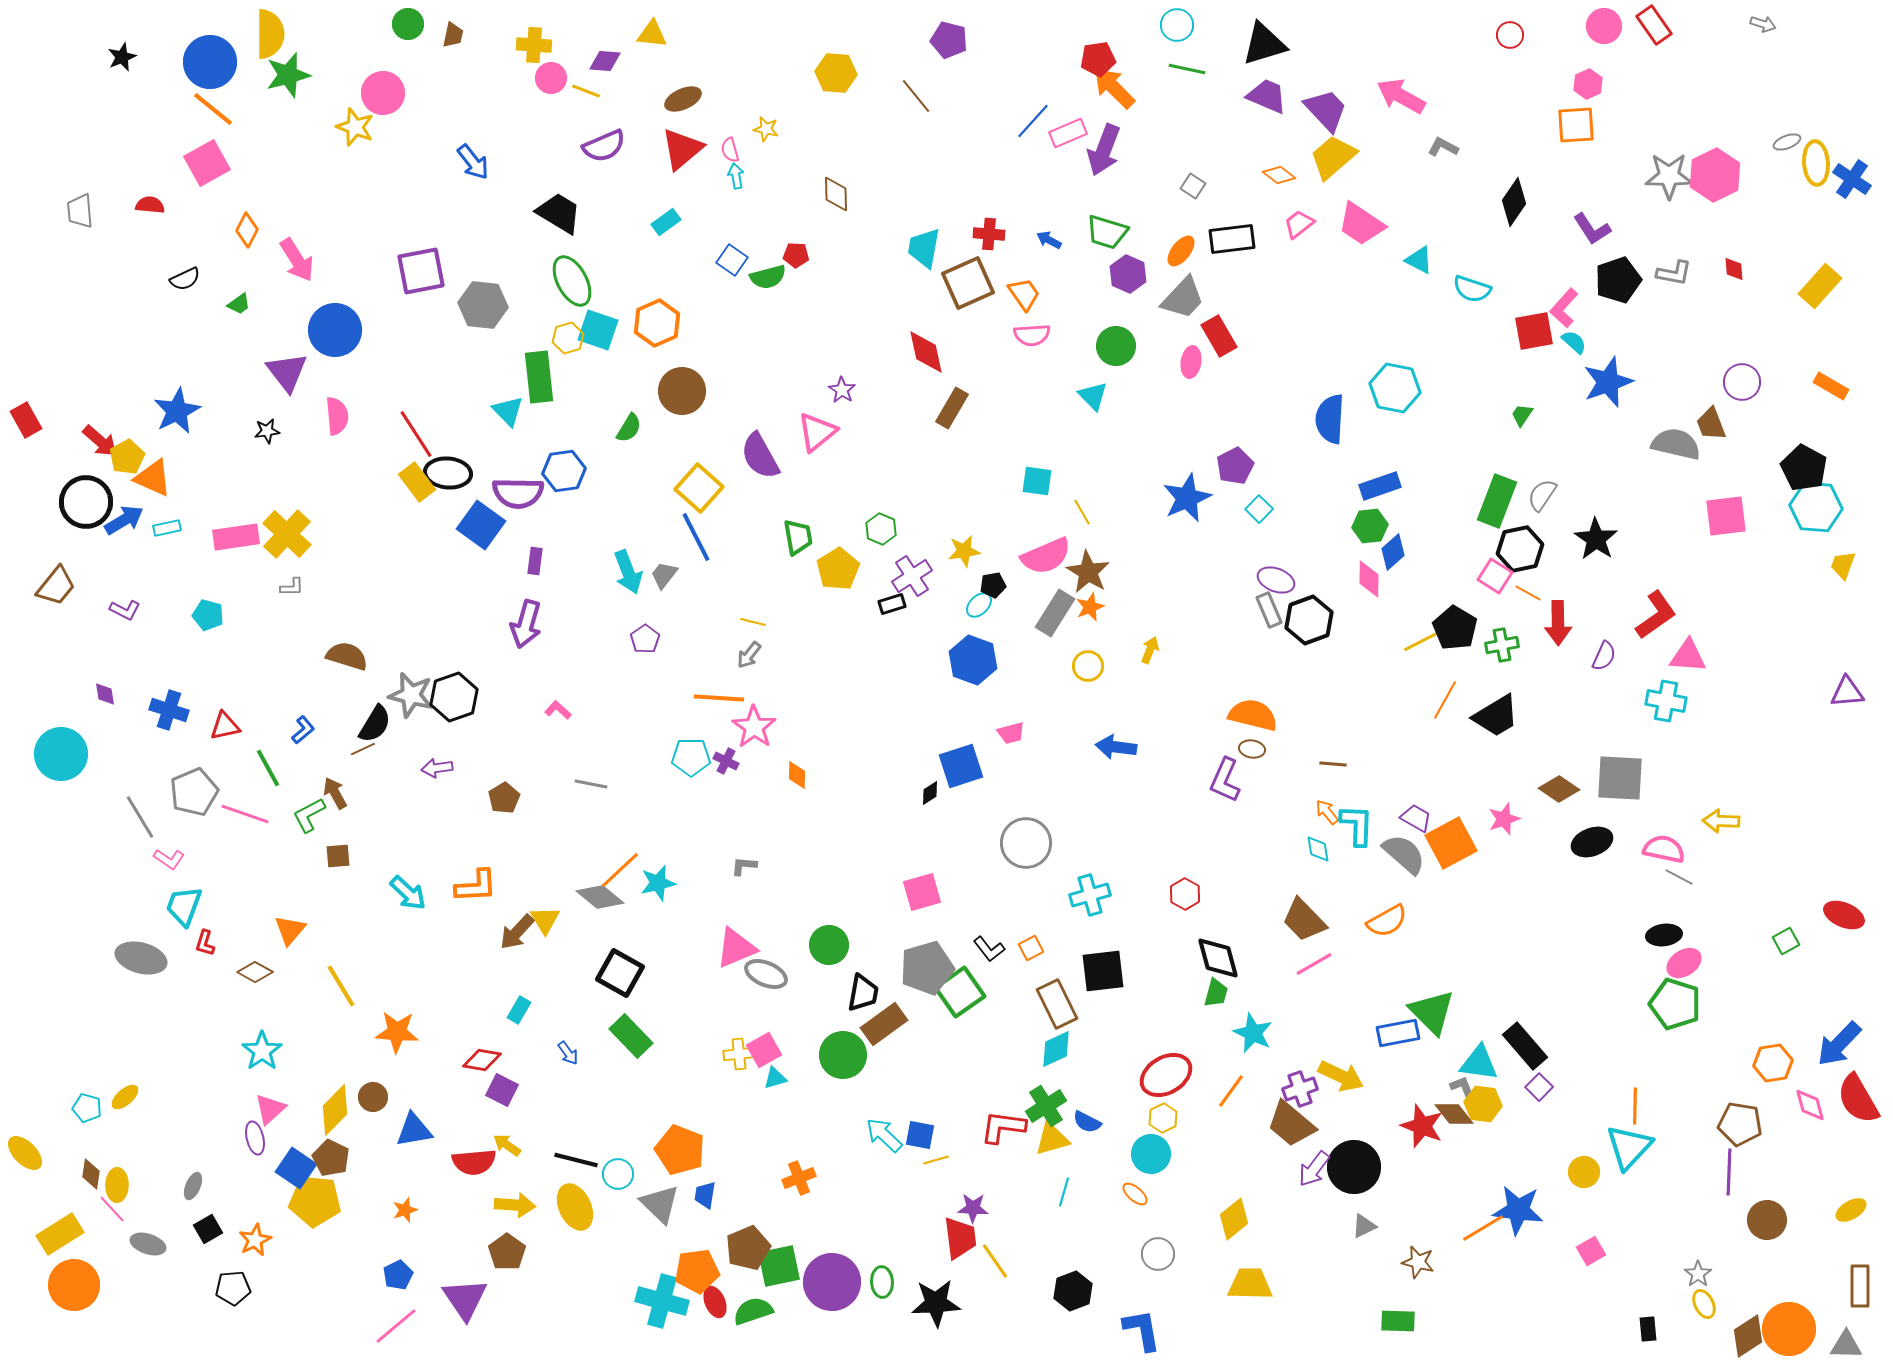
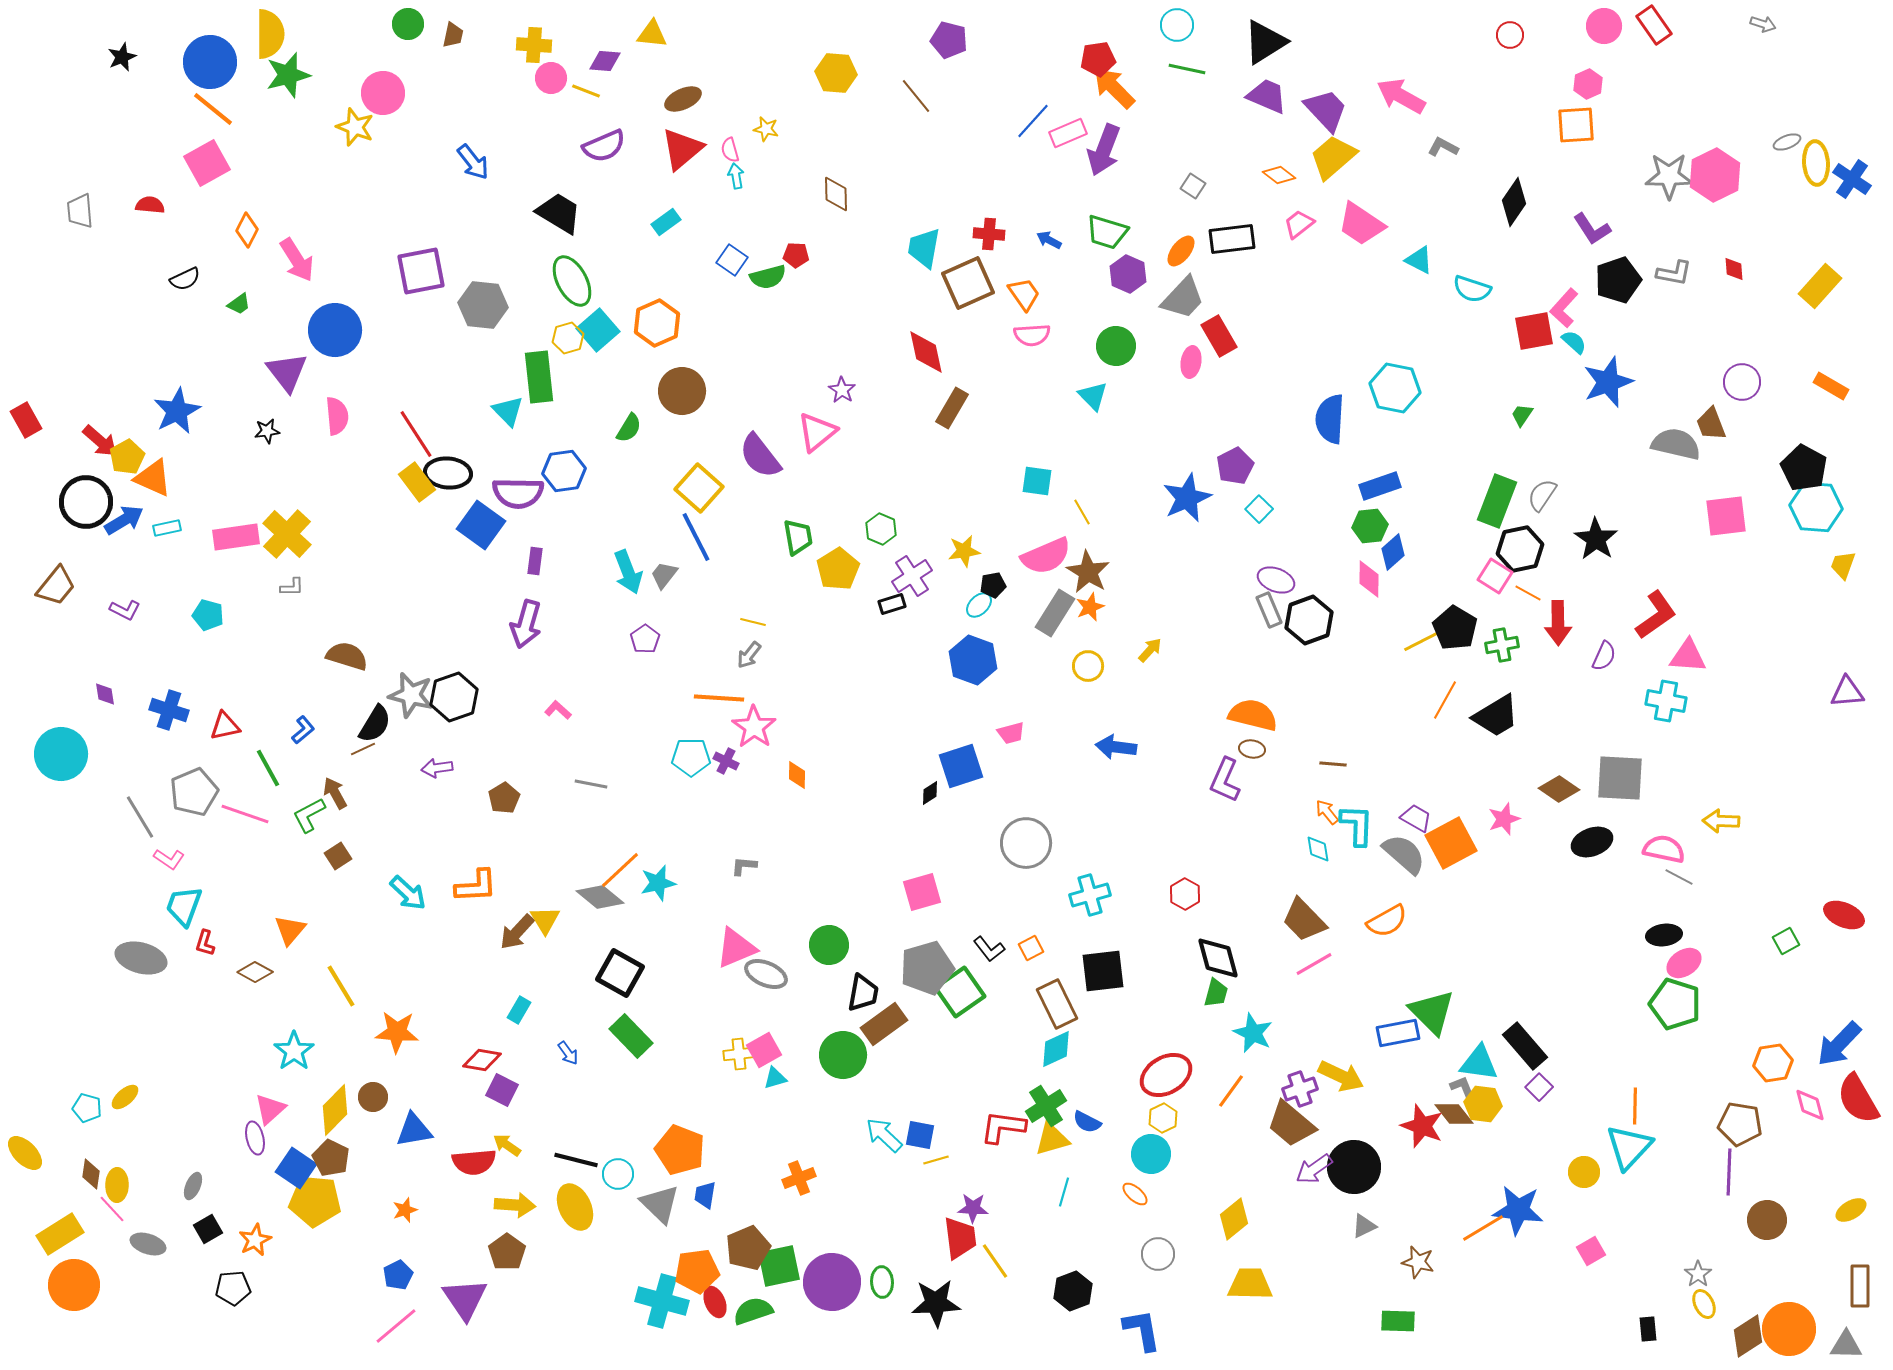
black triangle at (1264, 44): moved 1 px right, 2 px up; rotated 15 degrees counterclockwise
cyan square at (598, 330): rotated 30 degrees clockwise
purple semicircle at (760, 456): rotated 9 degrees counterclockwise
yellow arrow at (1150, 650): rotated 20 degrees clockwise
brown square at (338, 856): rotated 28 degrees counterclockwise
cyan star at (262, 1051): moved 32 px right
purple arrow at (1314, 1169): rotated 18 degrees clockwise
